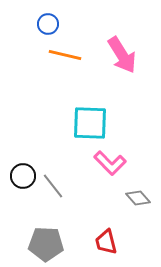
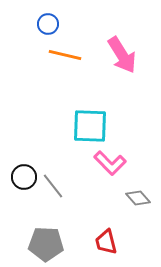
cyan square: moved 3 px down
black circle: moved 1 px right, 1 px down
